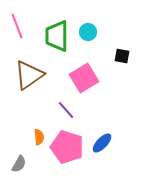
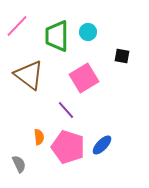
pink line: rotated 65 degrees clockwise
brown triangle: rotated 48 degrees counterclockwise
blue ellipse: moved 2 px down
pink pentagon: moved 1 px right
gray semicircle: rotated 54 degrees counterclockwise
